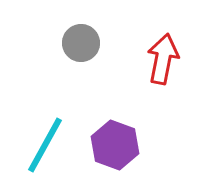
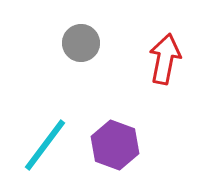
red arrow: moved 2 px right
cyan line: rotated 8 degrees clockwise
